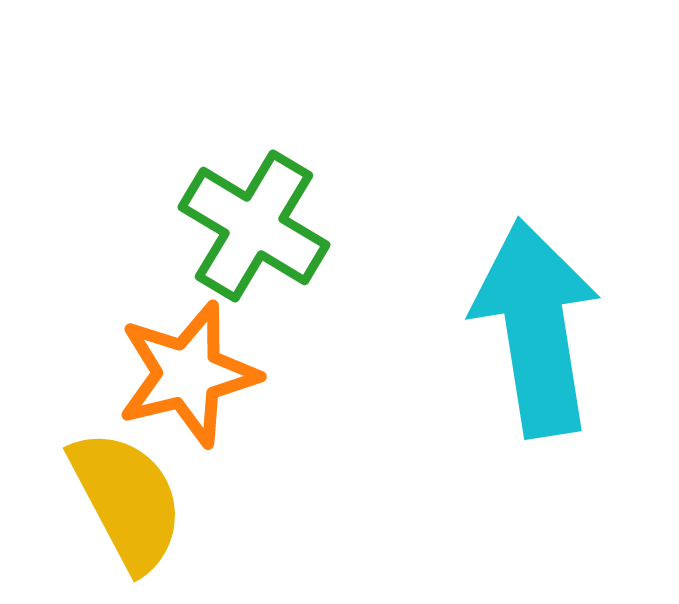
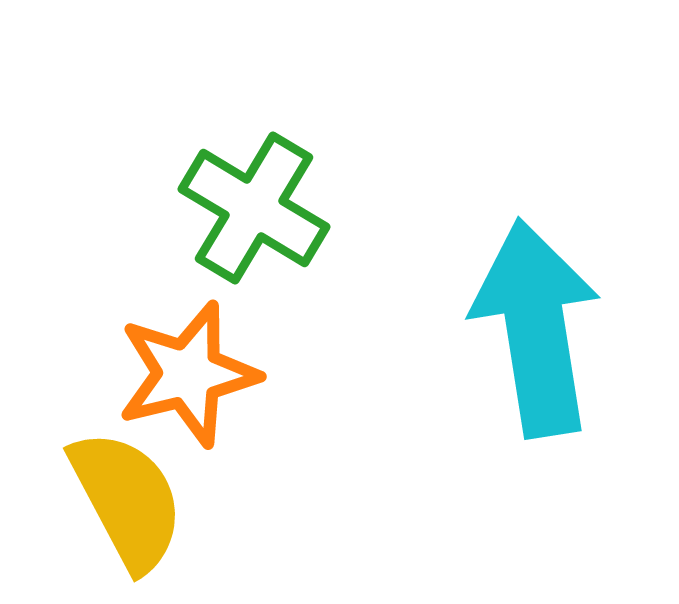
green cross: moved 18 px up
